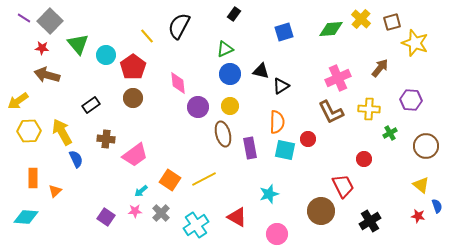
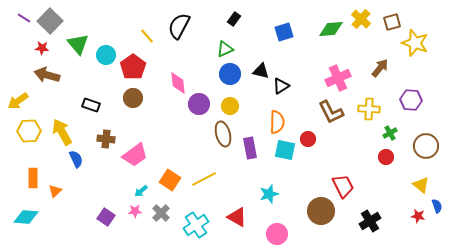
black rectangle at (234, 14): moved 5 px down
black rectangle at (91, 105): rotated 54 degrees clockwise
purple circle at (198, 107): moved 1 px right, 3 px up
red circle at (364, 159): moved 22 px right, 2 px up
